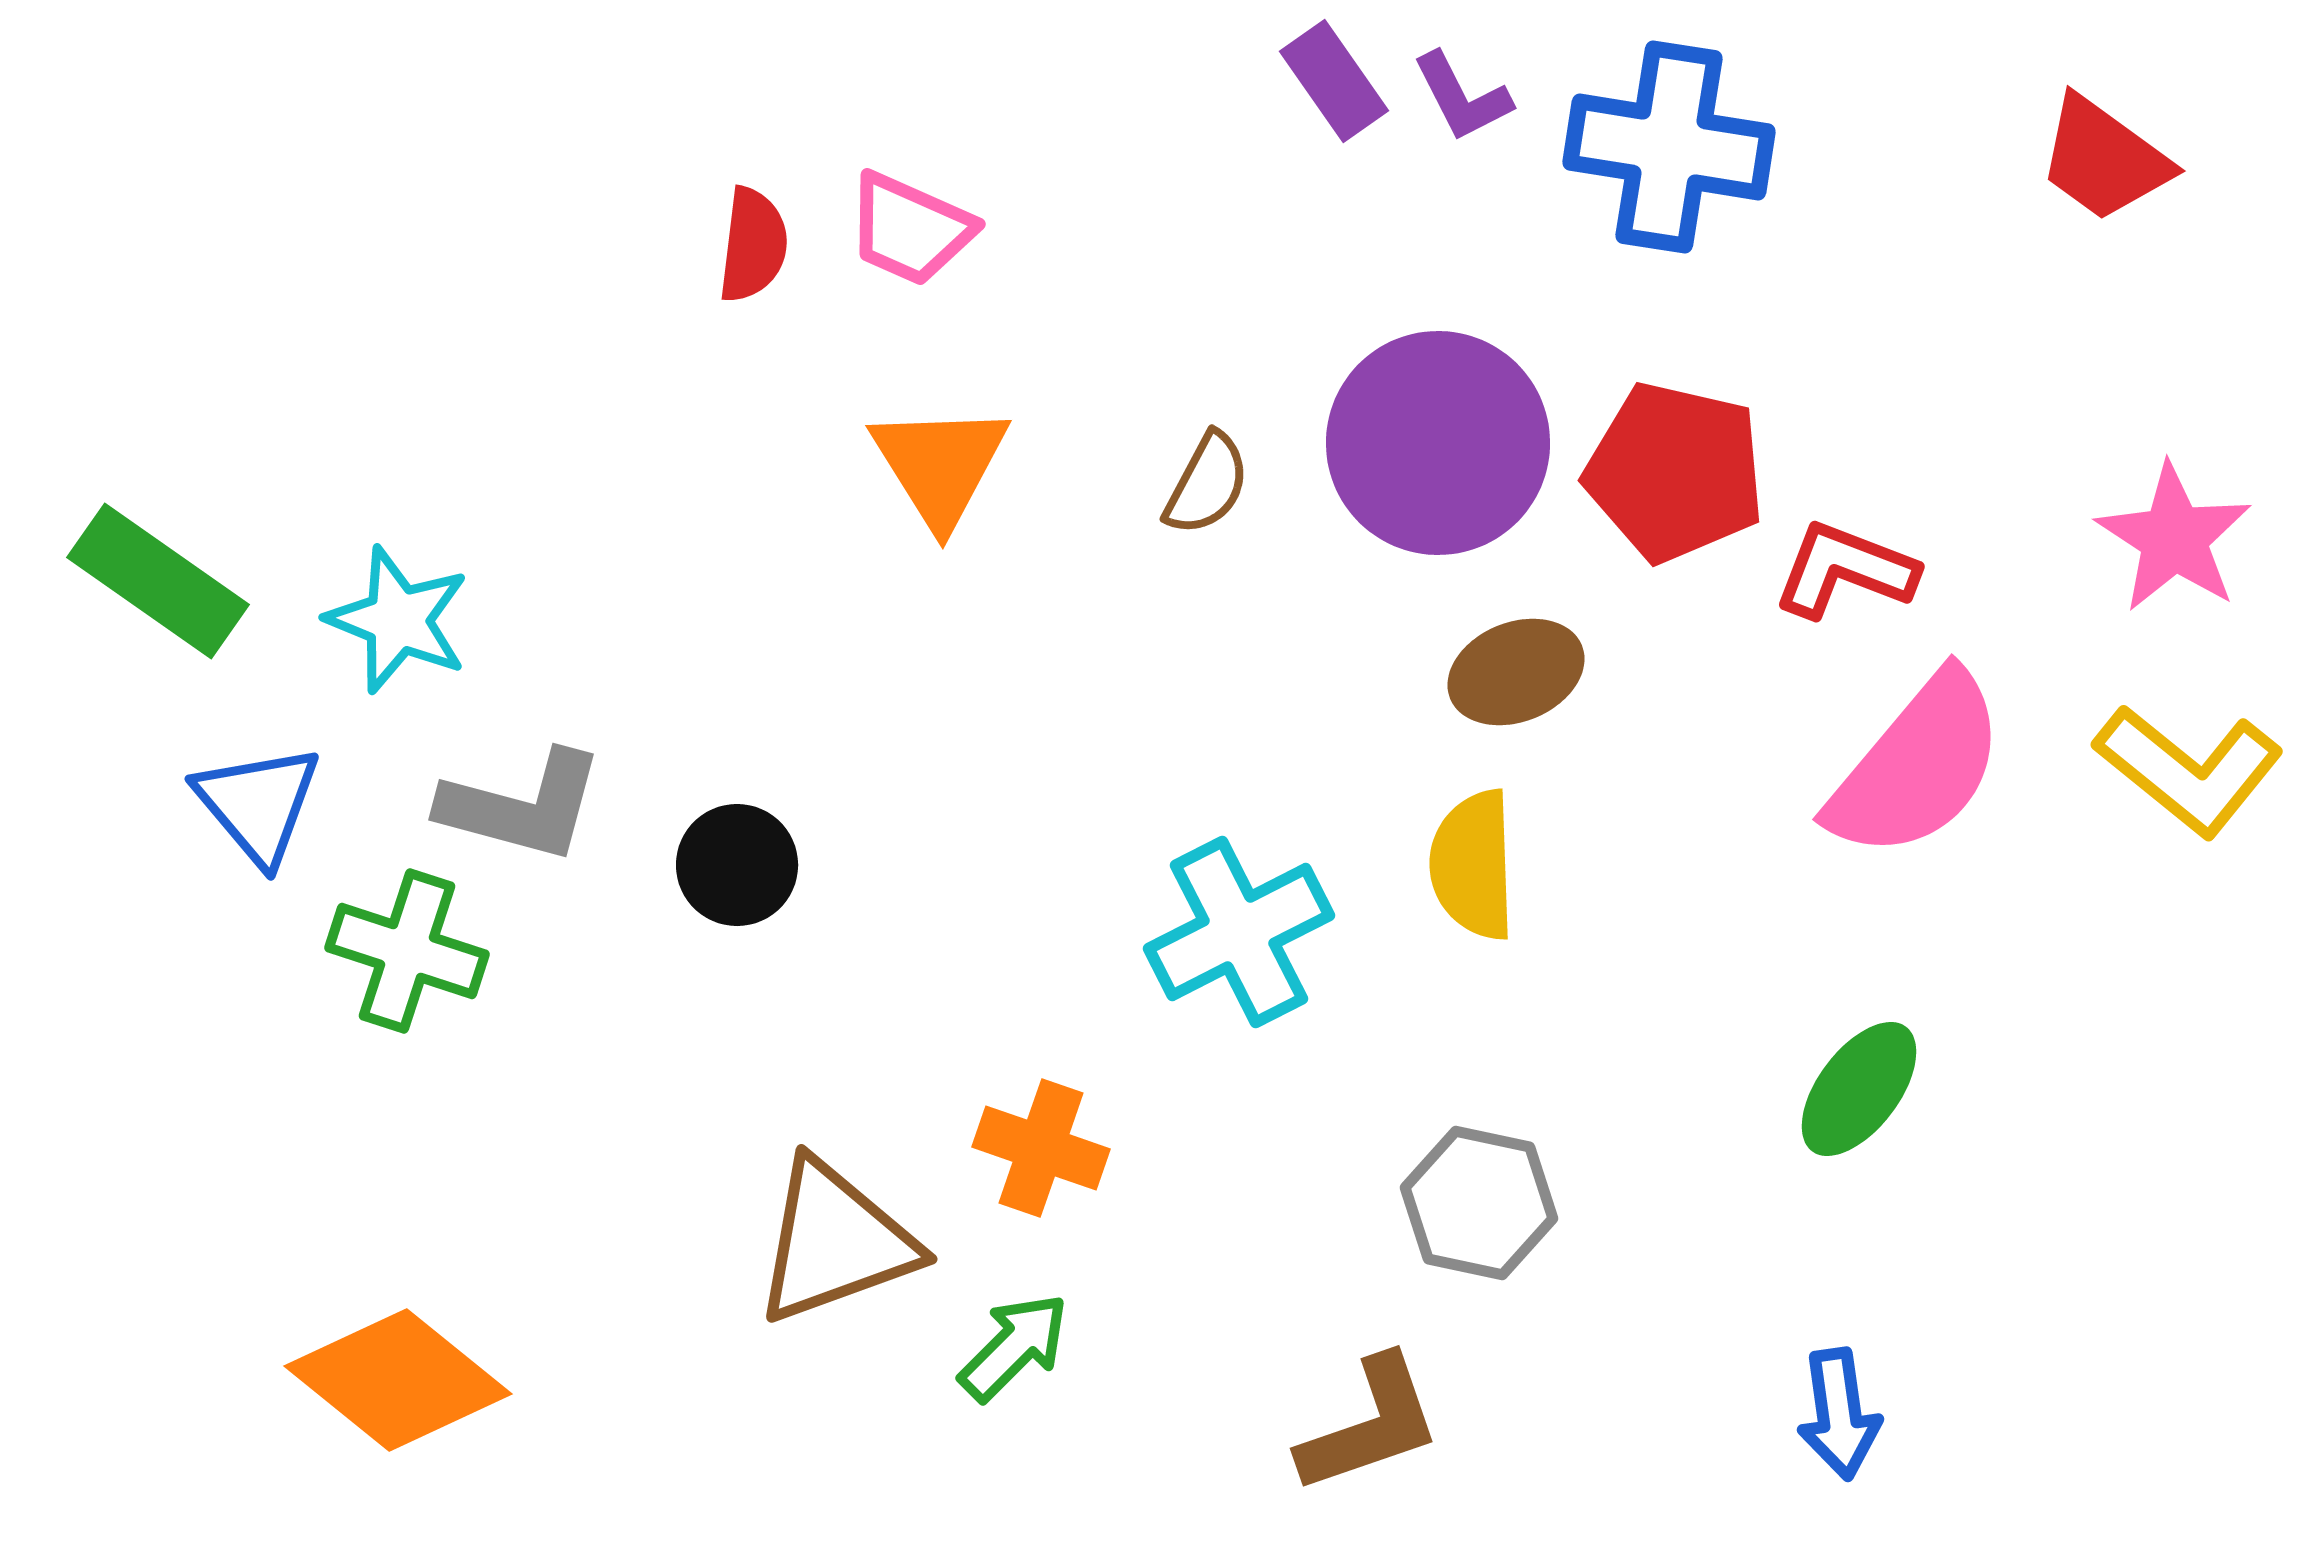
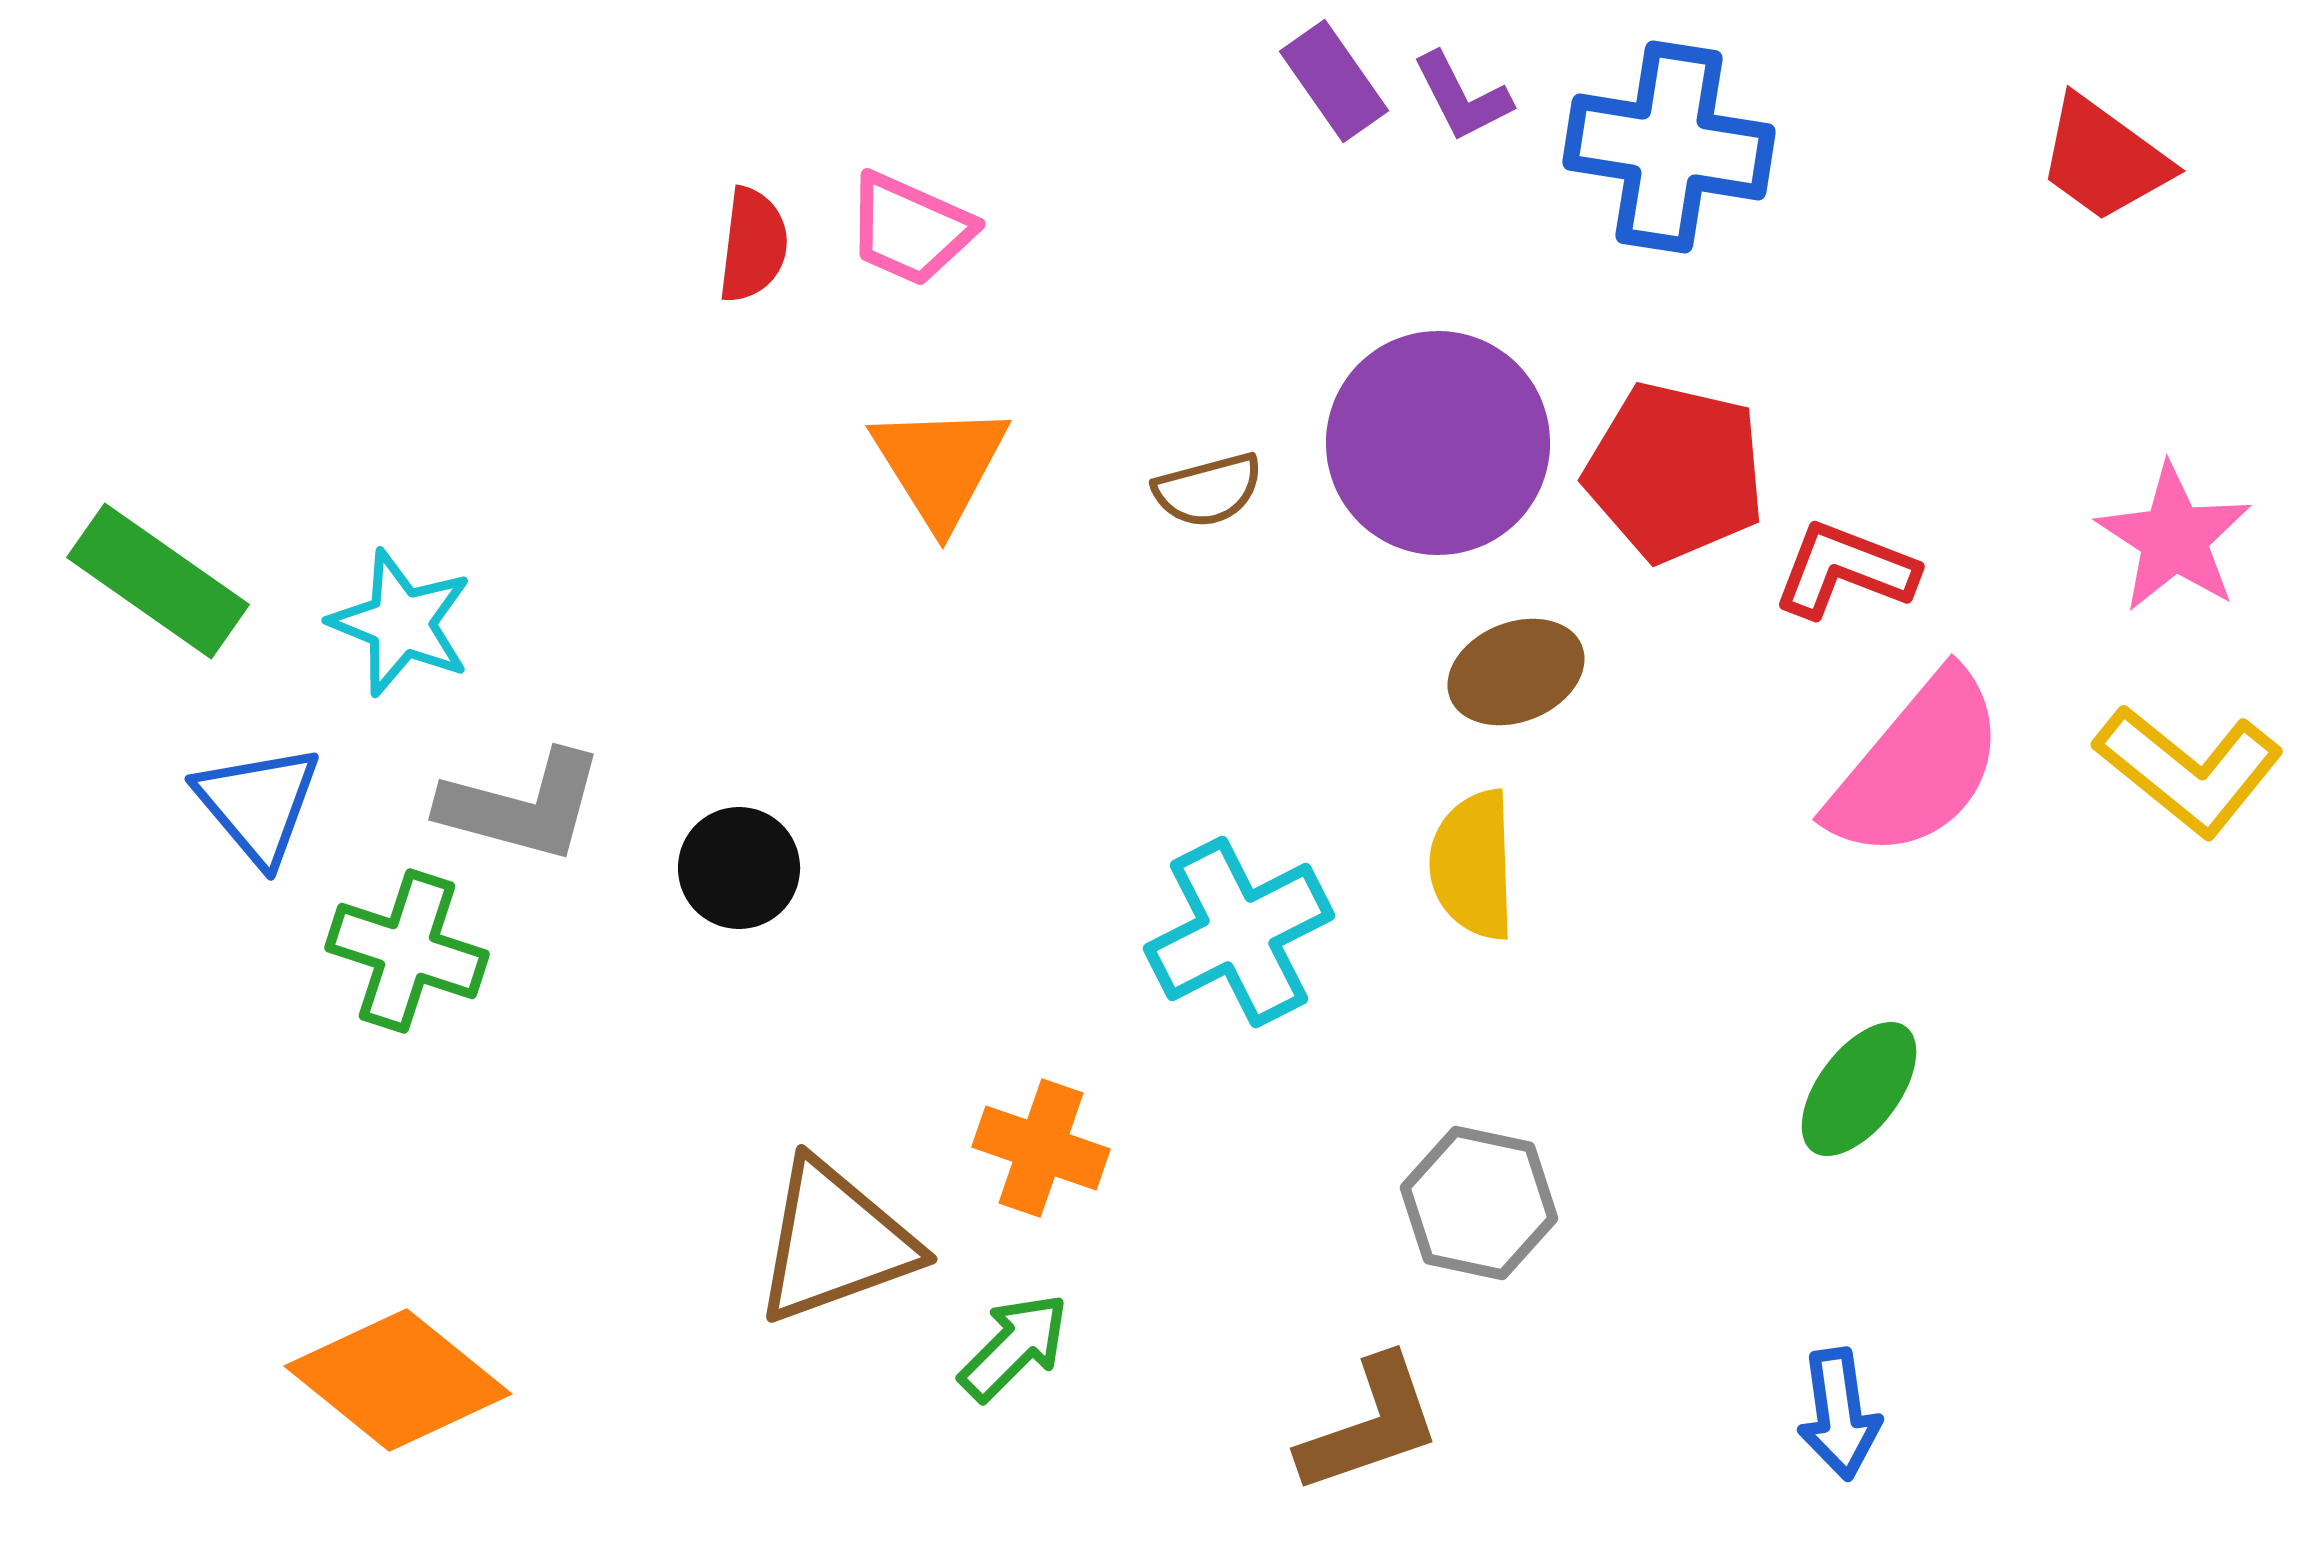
brown semicircle: moved 1 px right, 6 px down; rotated 47 degrees clockwise
cyan star: moved 3 px right, 3 px down
black circle: moved 2 px right, 3 px down
